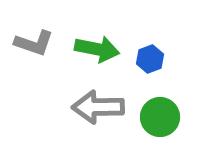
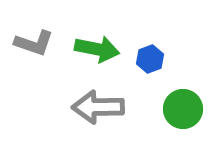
green circle: moved 23 px right, 8 px up
